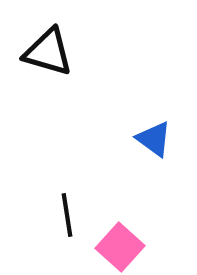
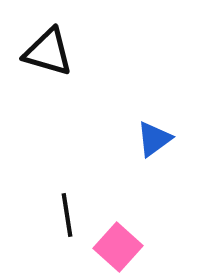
blue triangle: rotated 48 degrees clockwise
pink square: moved 2 px left
